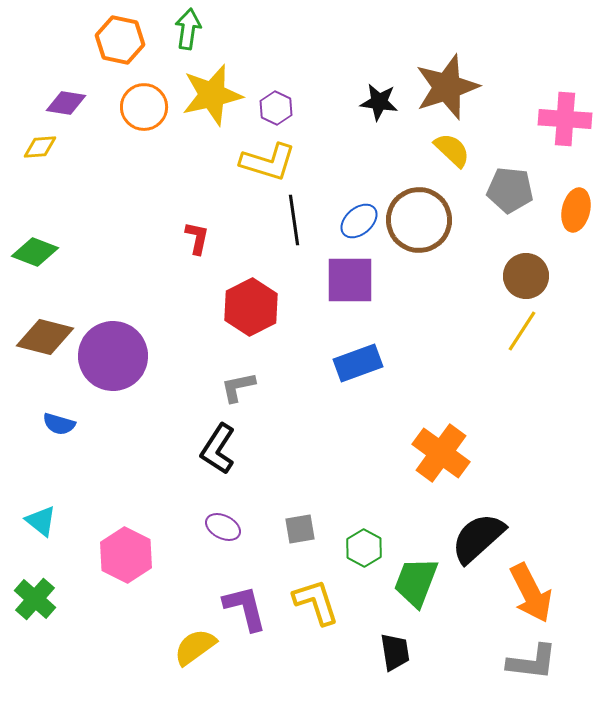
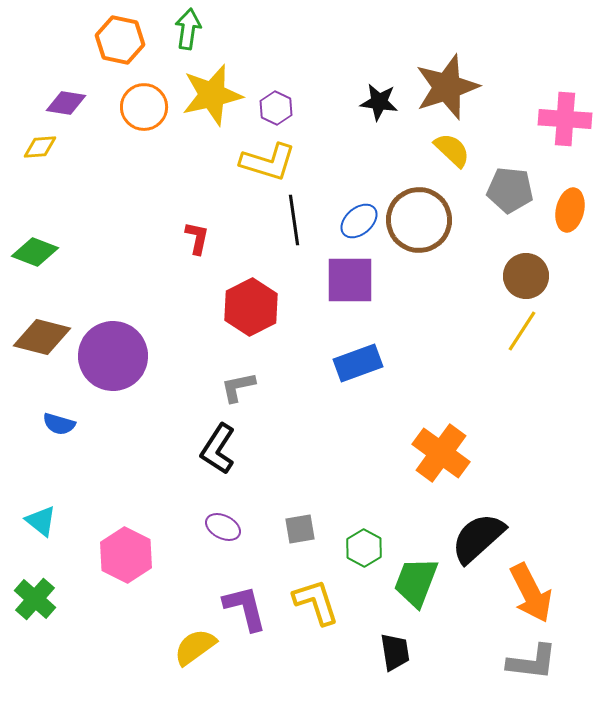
orange ellipse at (576, 210): moved 6 px left
brown diamond at (45, 337): moved 3 px left
